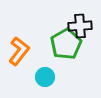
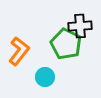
green pentagon: rotated 16 degrees counterclockwise
